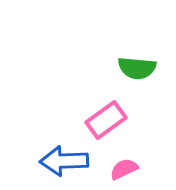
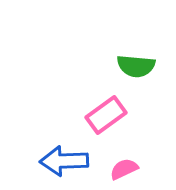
green semicircle: moved 1 px left, 2 px up
pink rectangle: moved 5 px up
